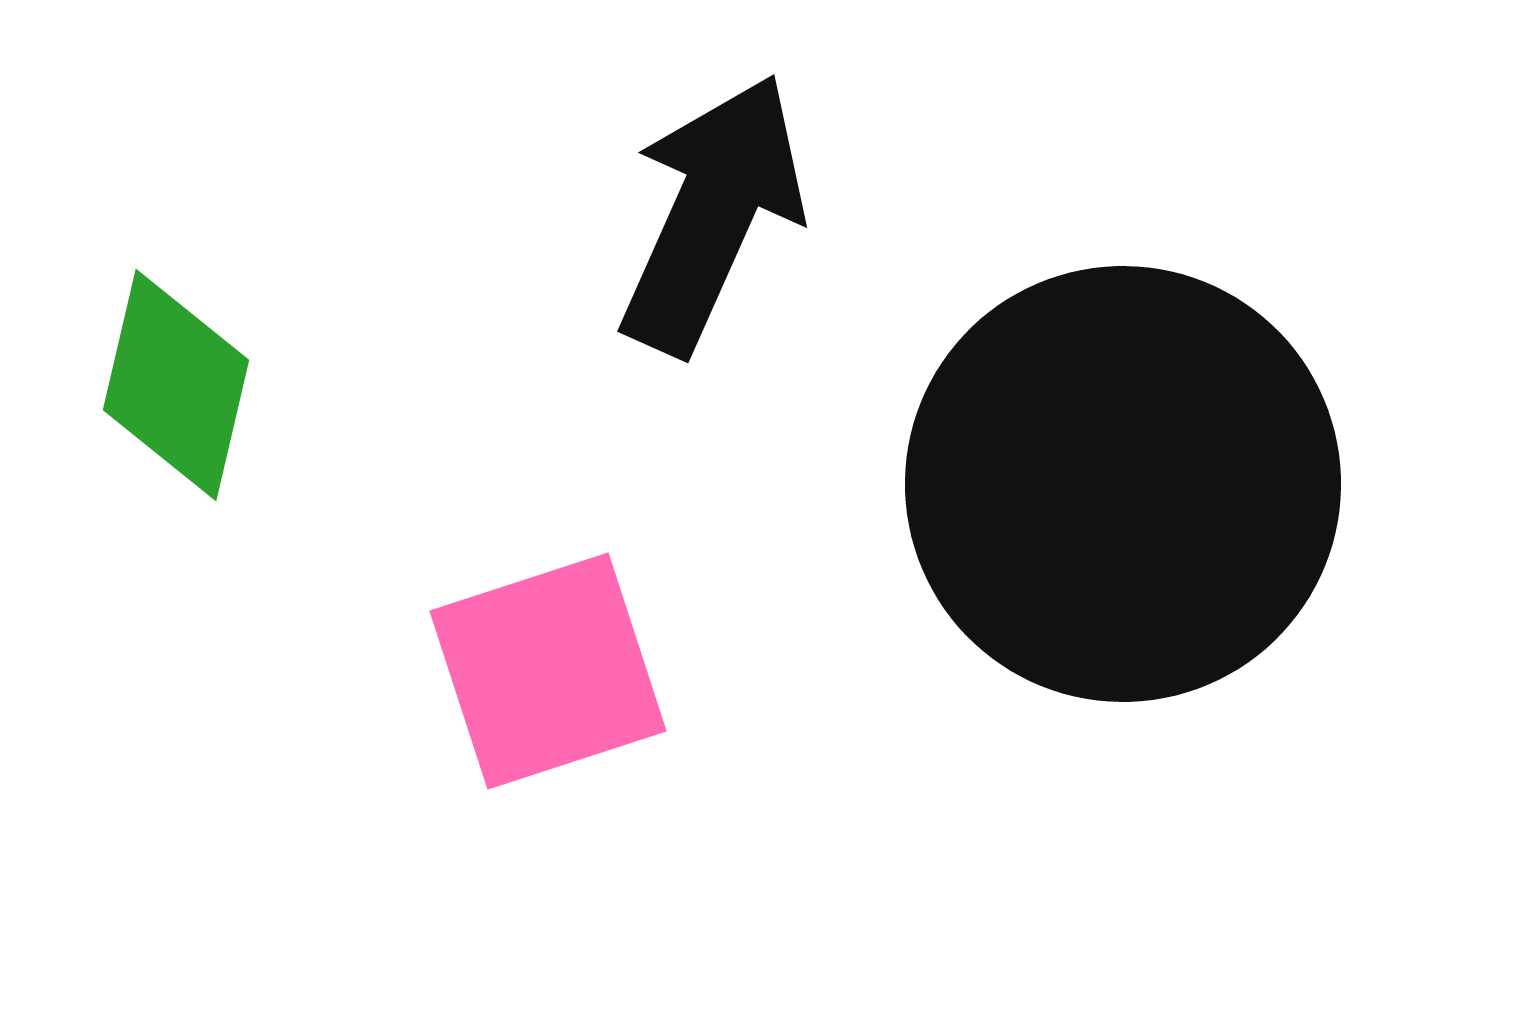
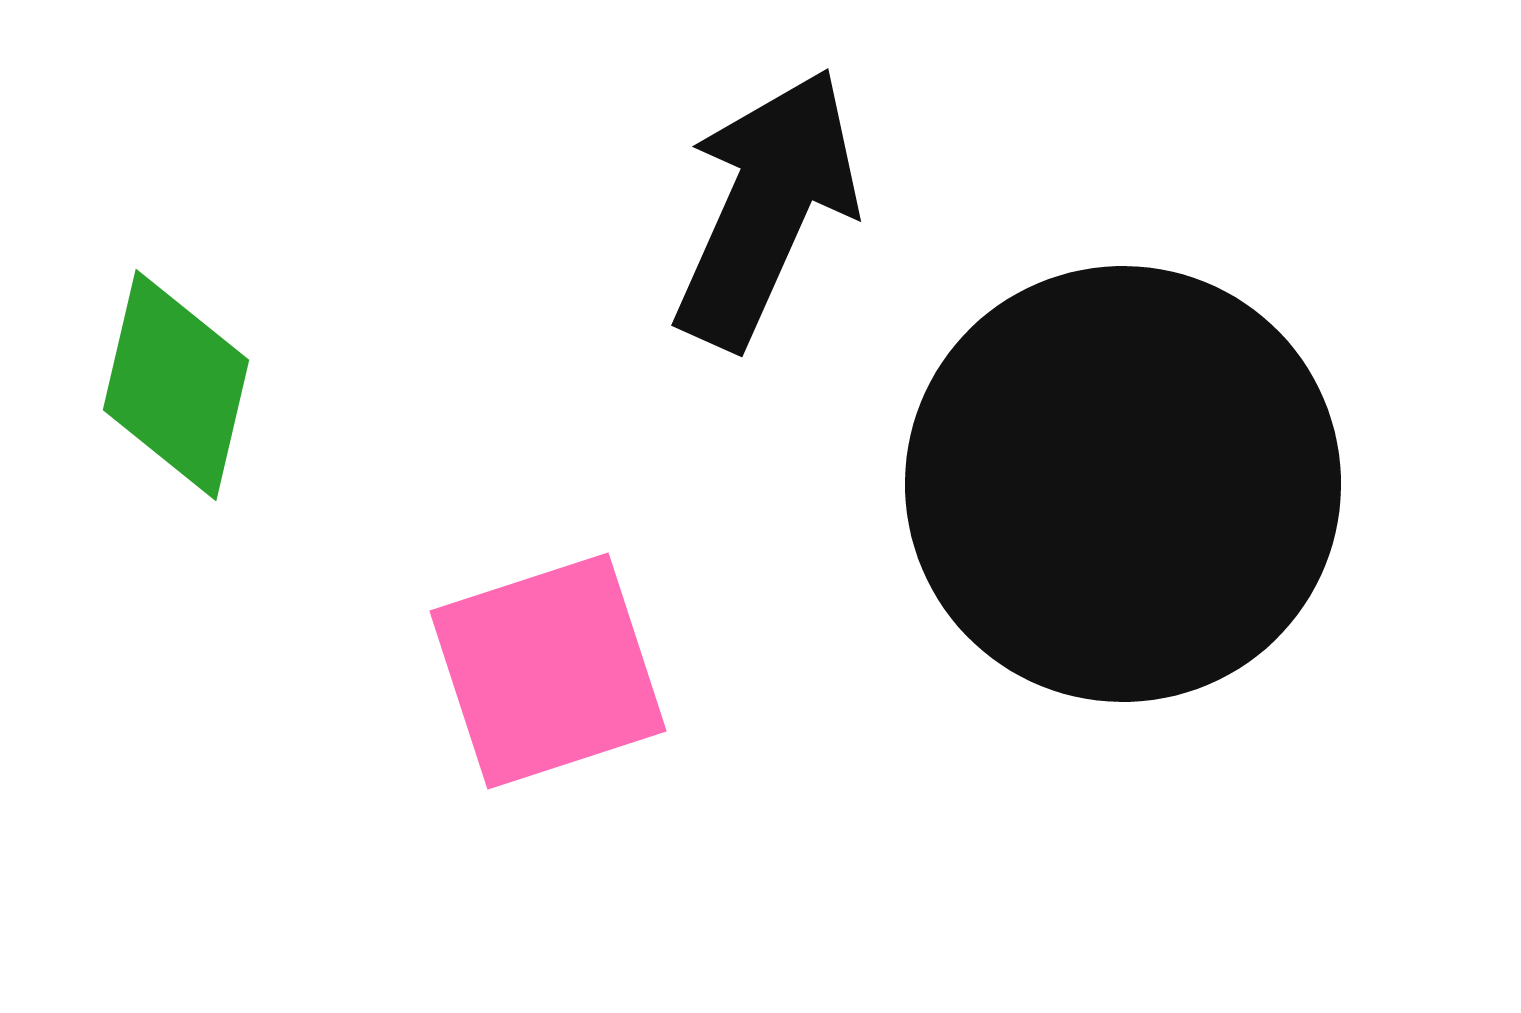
black arrow: moved 54 px right, 6 px up
